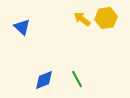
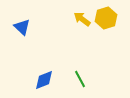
yellow hexagon: rotated 10 degrees counterclockwise
green line: moved 3 px right
